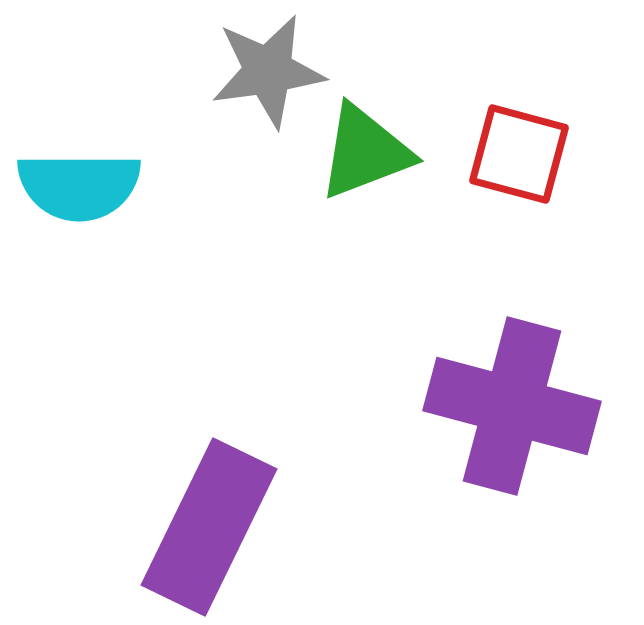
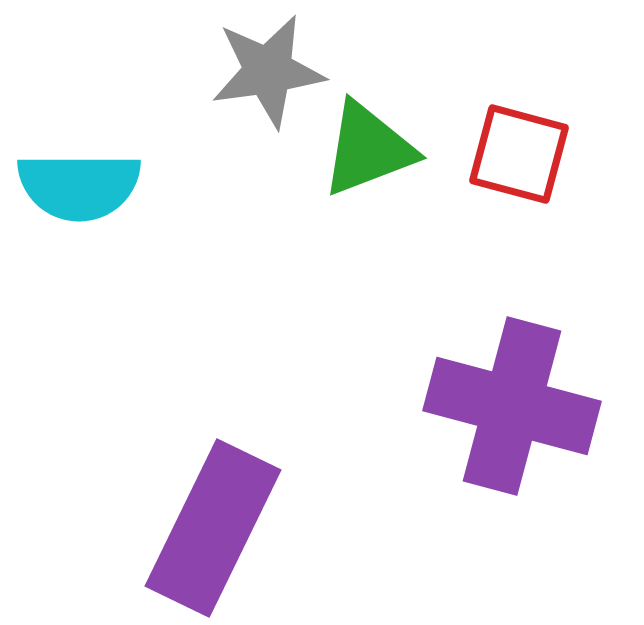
green triangle: moved 3 px right, 3 px up
purple rectangle: moved 4 px right, 1 px down
